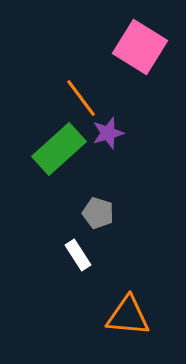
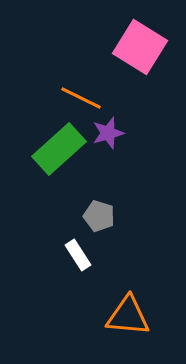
orange line: rotated 27 degrees counterclockwise
gray pentagon: moved 1 px right, 3 px down
